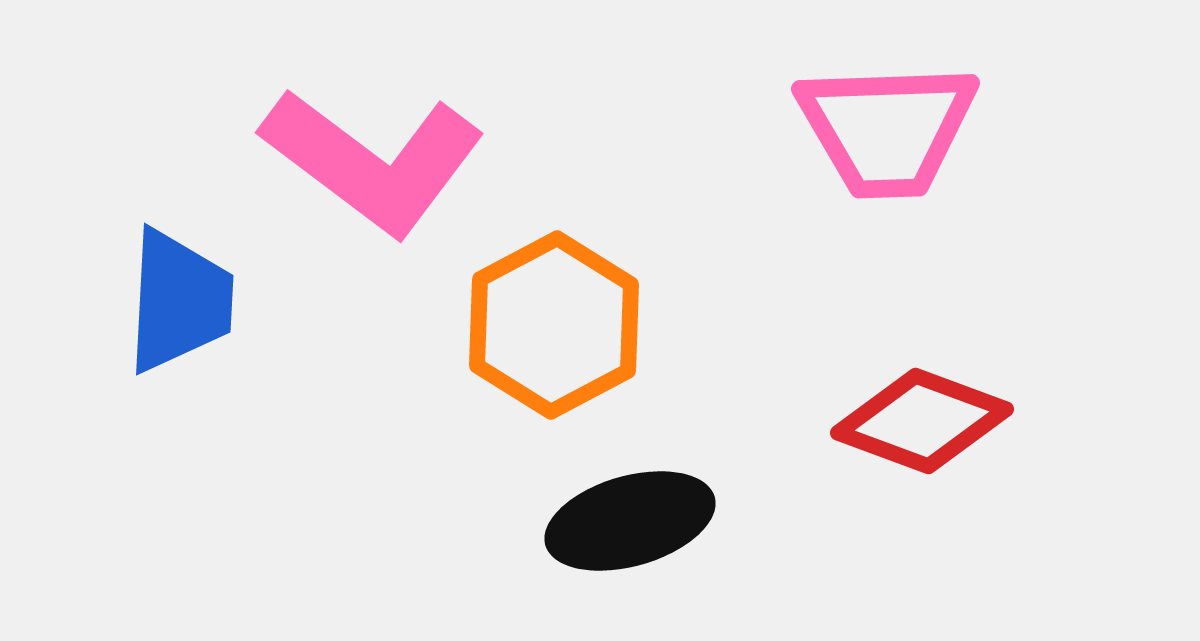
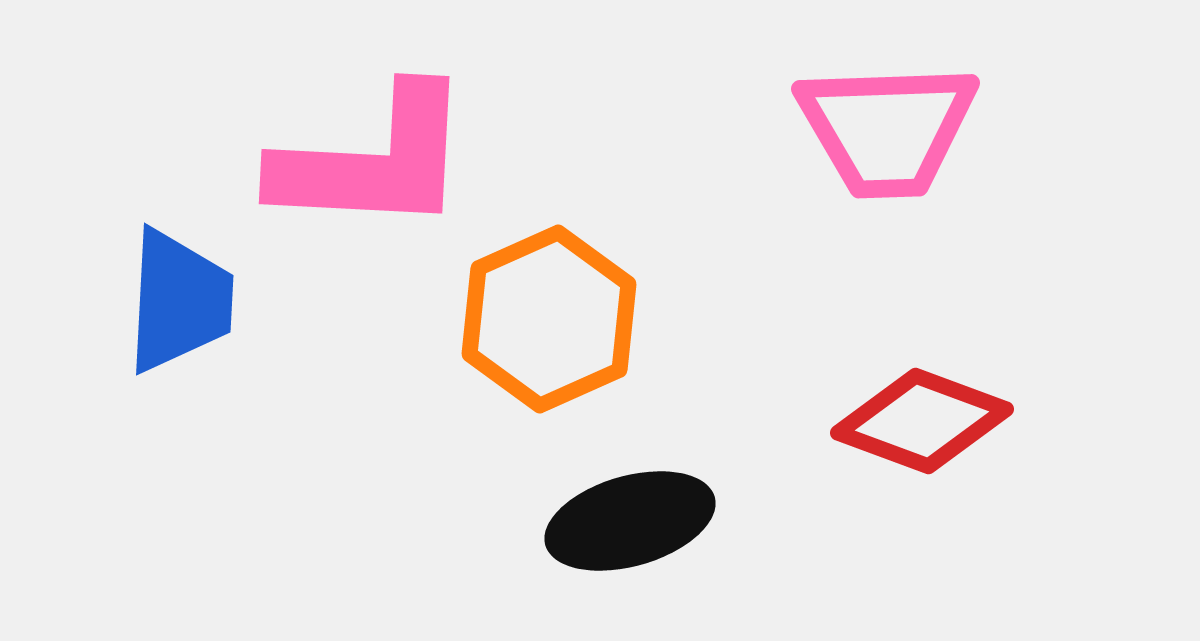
pink L-shape: rotated 34 degrees counterclockwise
orange hexagon: moved 5 px left, 6 px up; rotated 4 degrees clockwise
